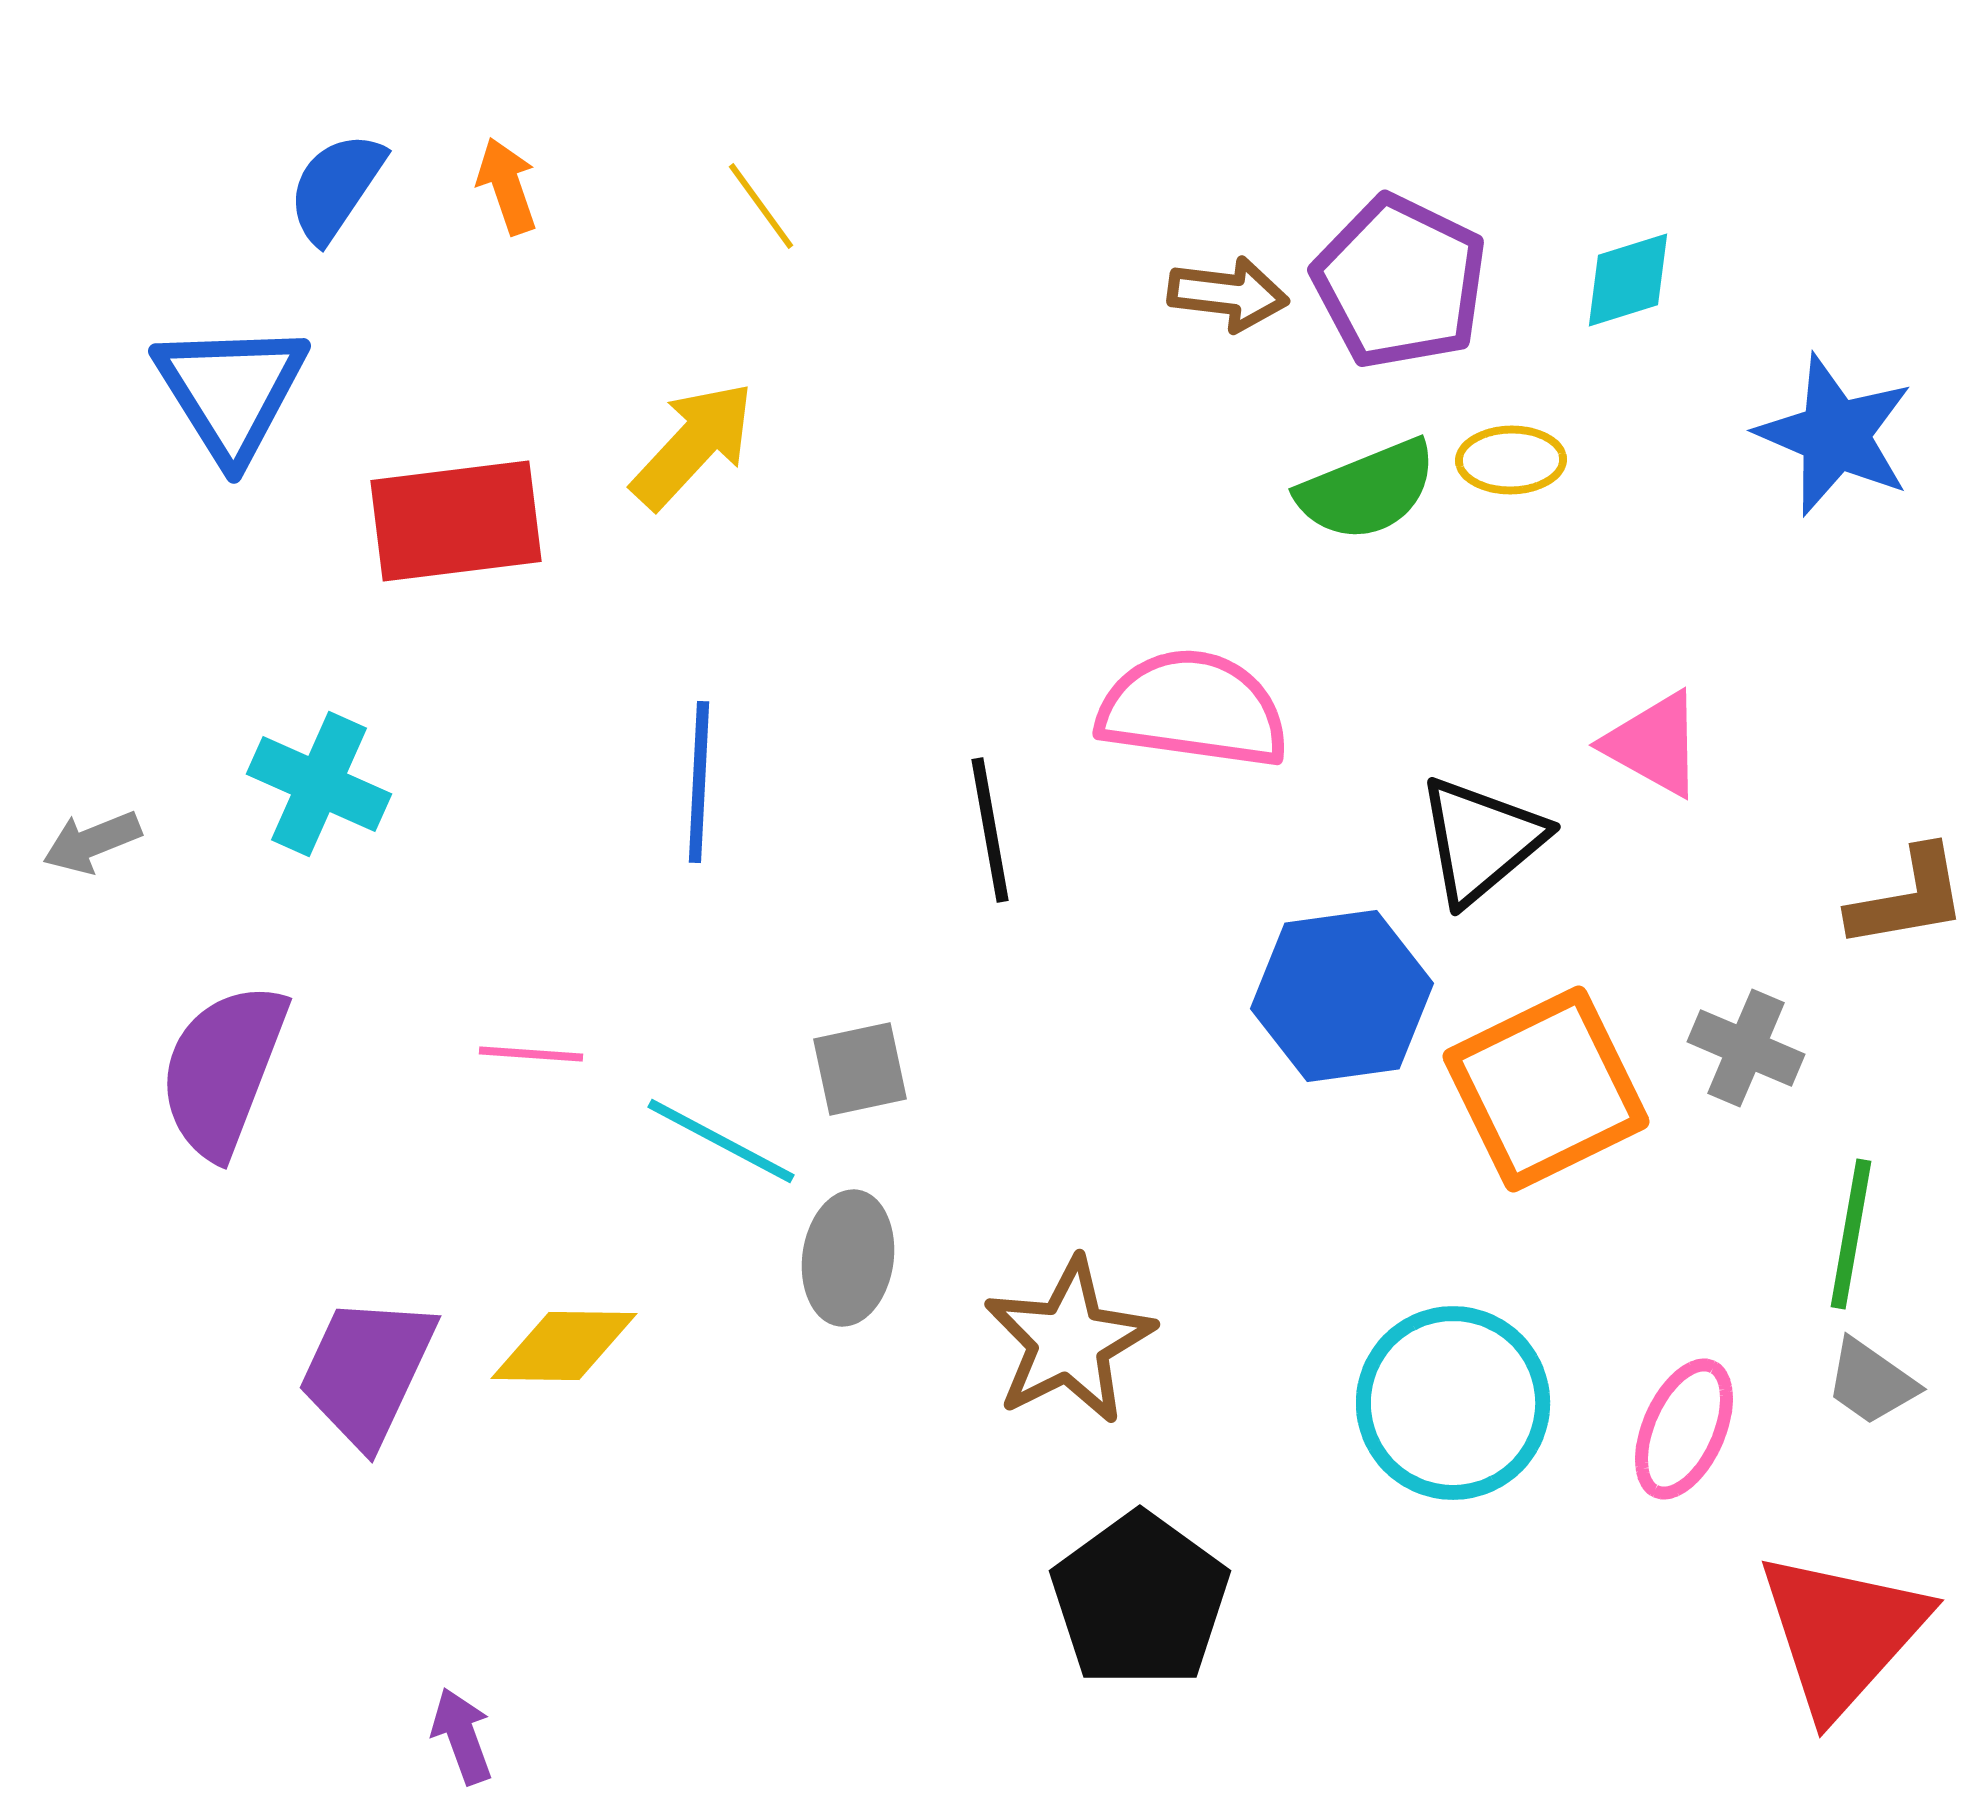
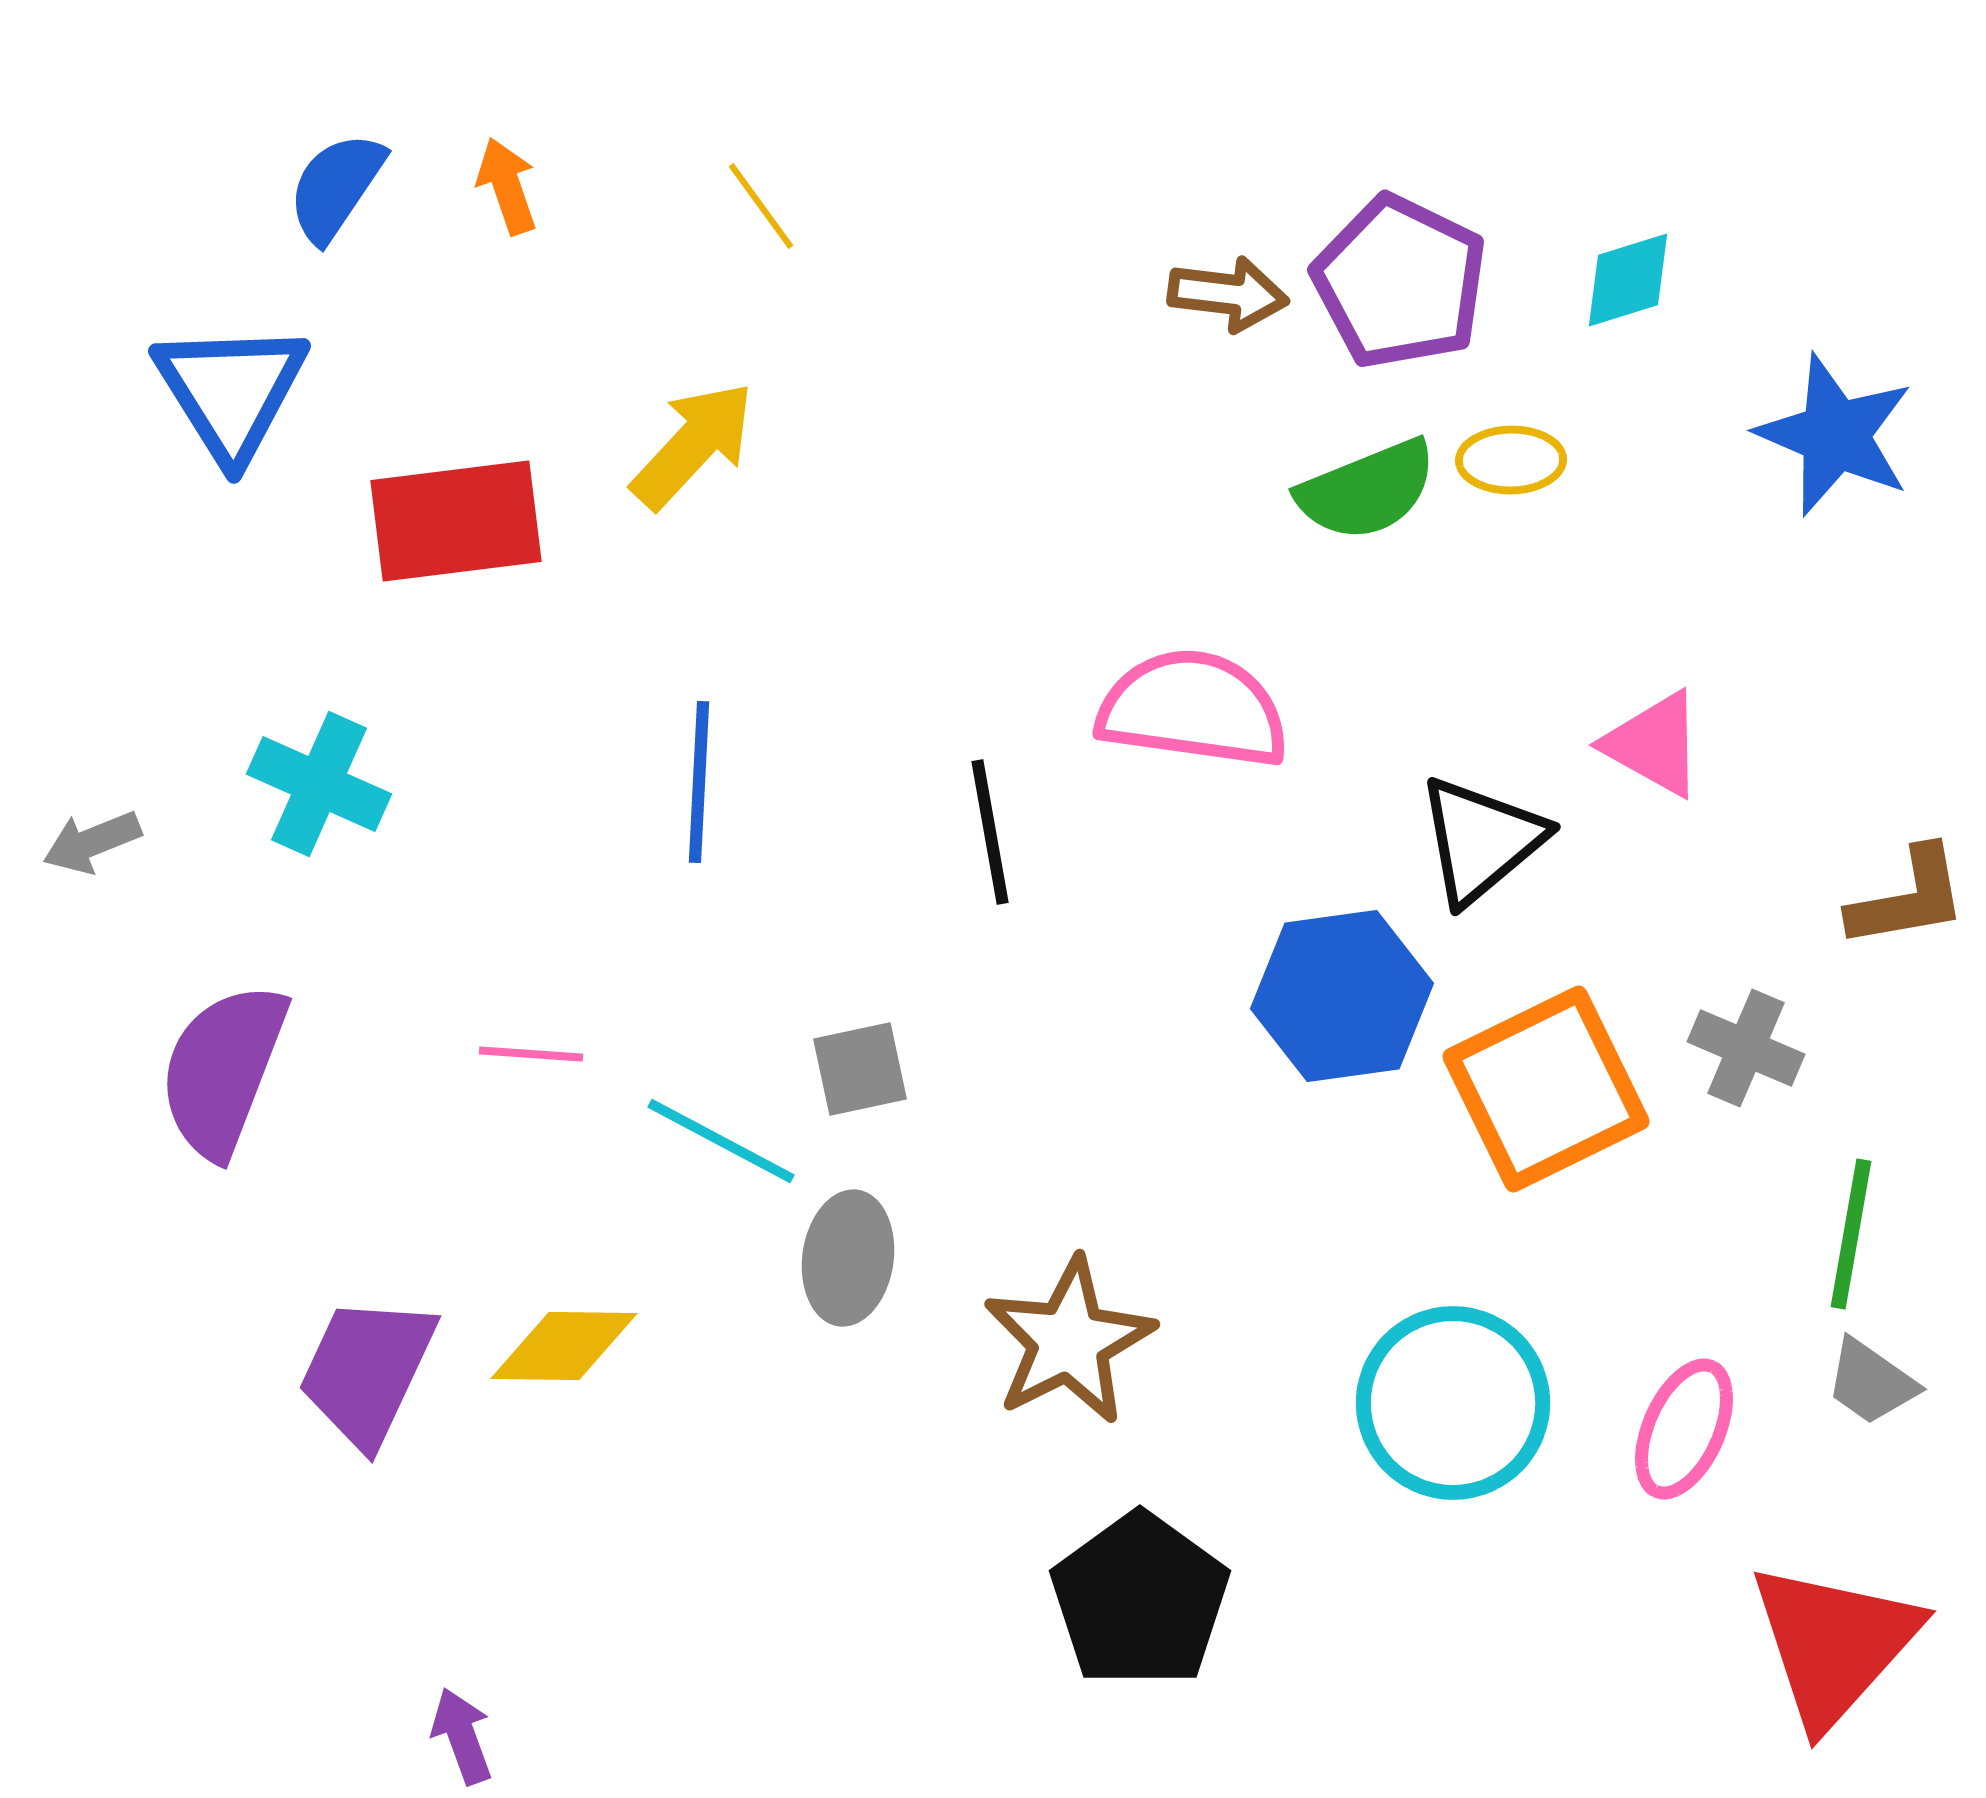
black line: moved 2 px down
red triangle: moved 8 px left, 11 px down
